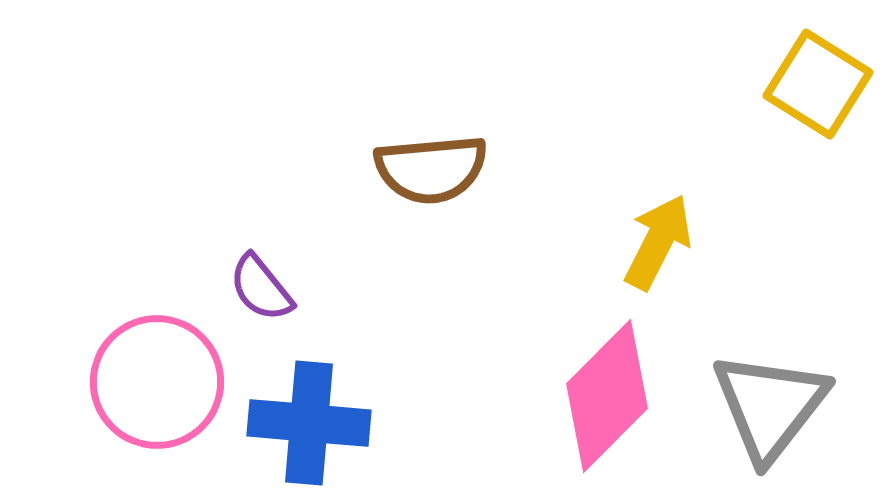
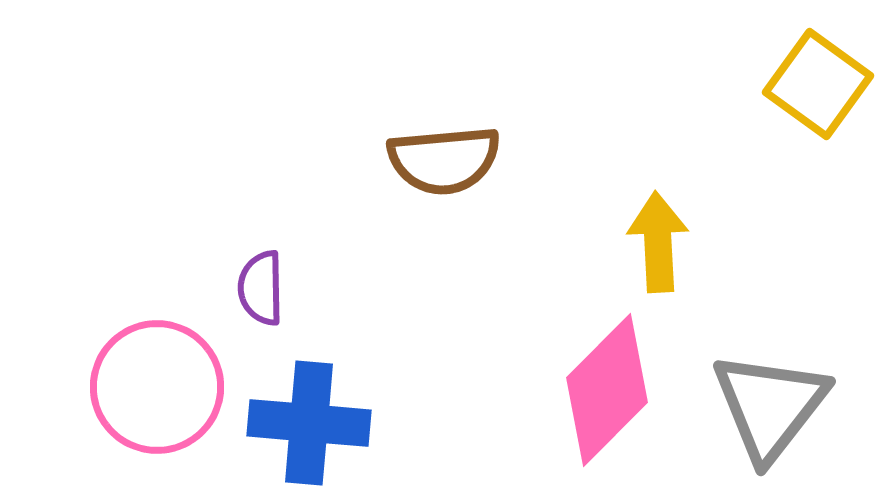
yellow square: rotated 4 degrees clockwise
brown semicircle: moved 13 px right, 9 px up
yellow arrow: rotated 30 degrees counterclockwise
purple semicircle: rotated 38 degrees clockwise
pink circle: moved 5 px down
pink diamond: moved 6 px up
